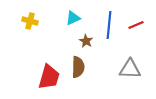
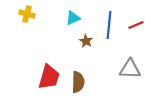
yellow cross: moved 3 px left, 7 px up
brown semicircle: moved 15 px down
